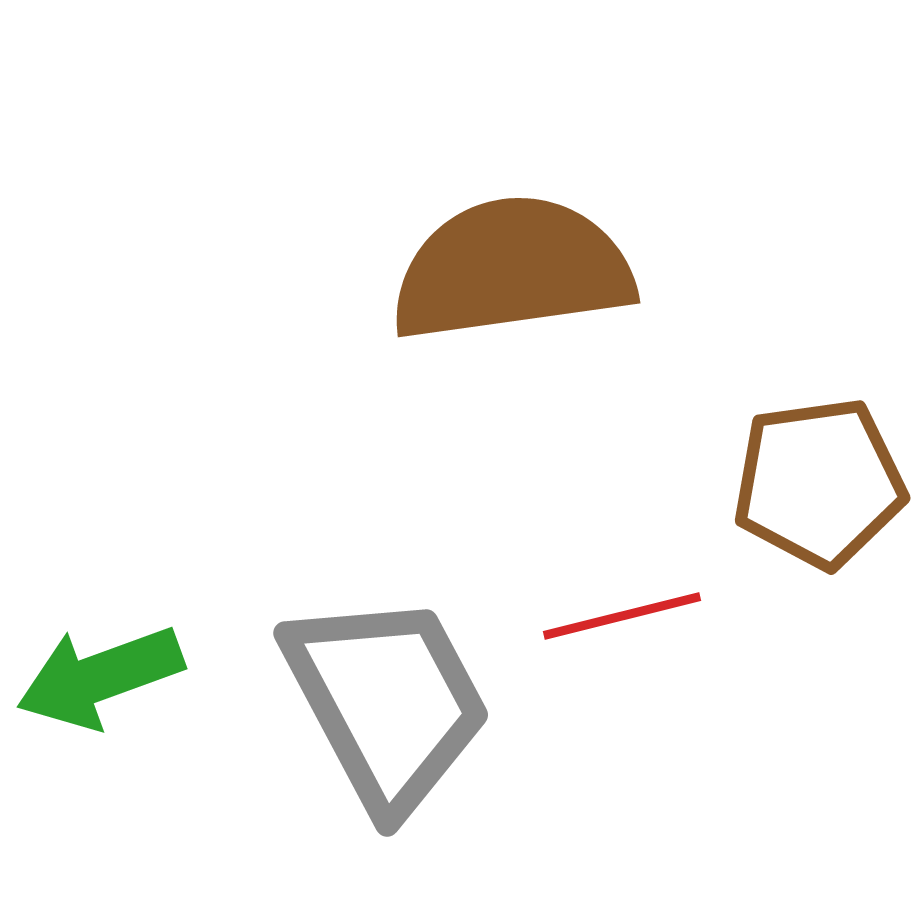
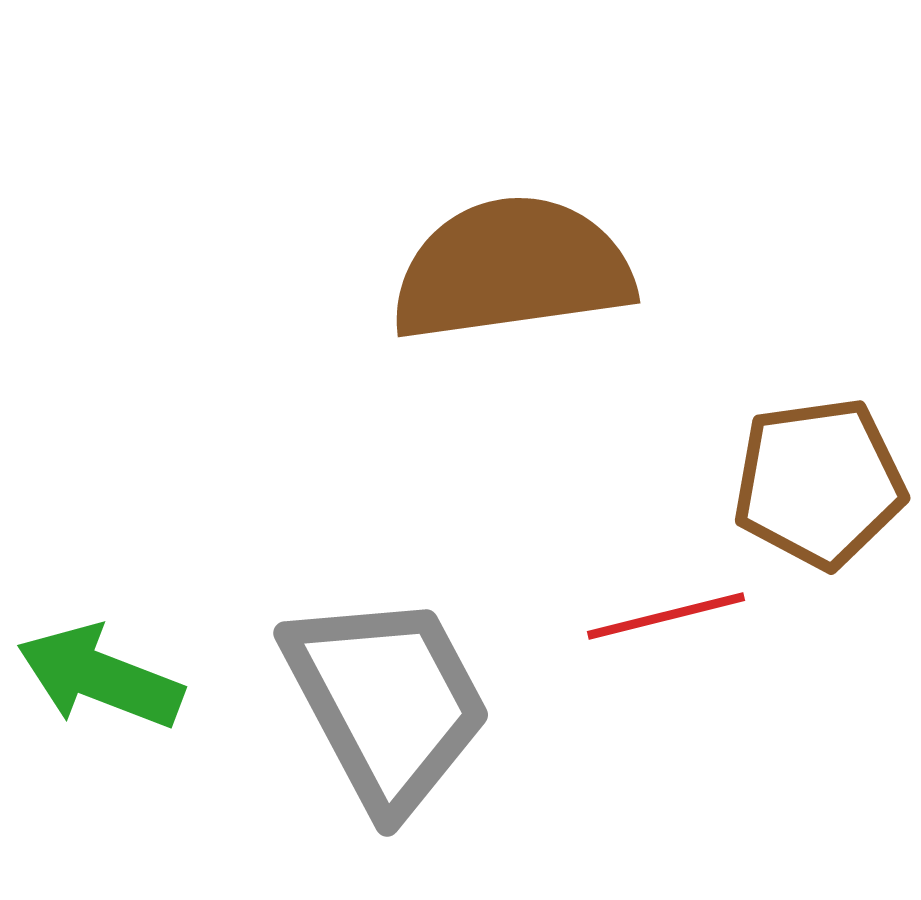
red line: moved 44 px right
green arrow: rotated 41 degrees clockwise
